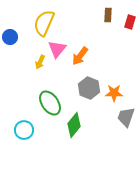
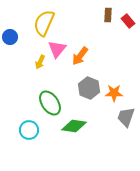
red rectangle: moved 2 px left, 1 px up; rotated 56 degrees counterclockwise
green diamond: moved 1 px down; rotated 60 degrees clockwise
cyan circle: moved 5 px right
